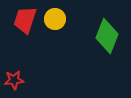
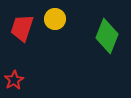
red trapezoid: moved 3 px left, 8 px down
red star: rotated 24 degrees counterclockwise
